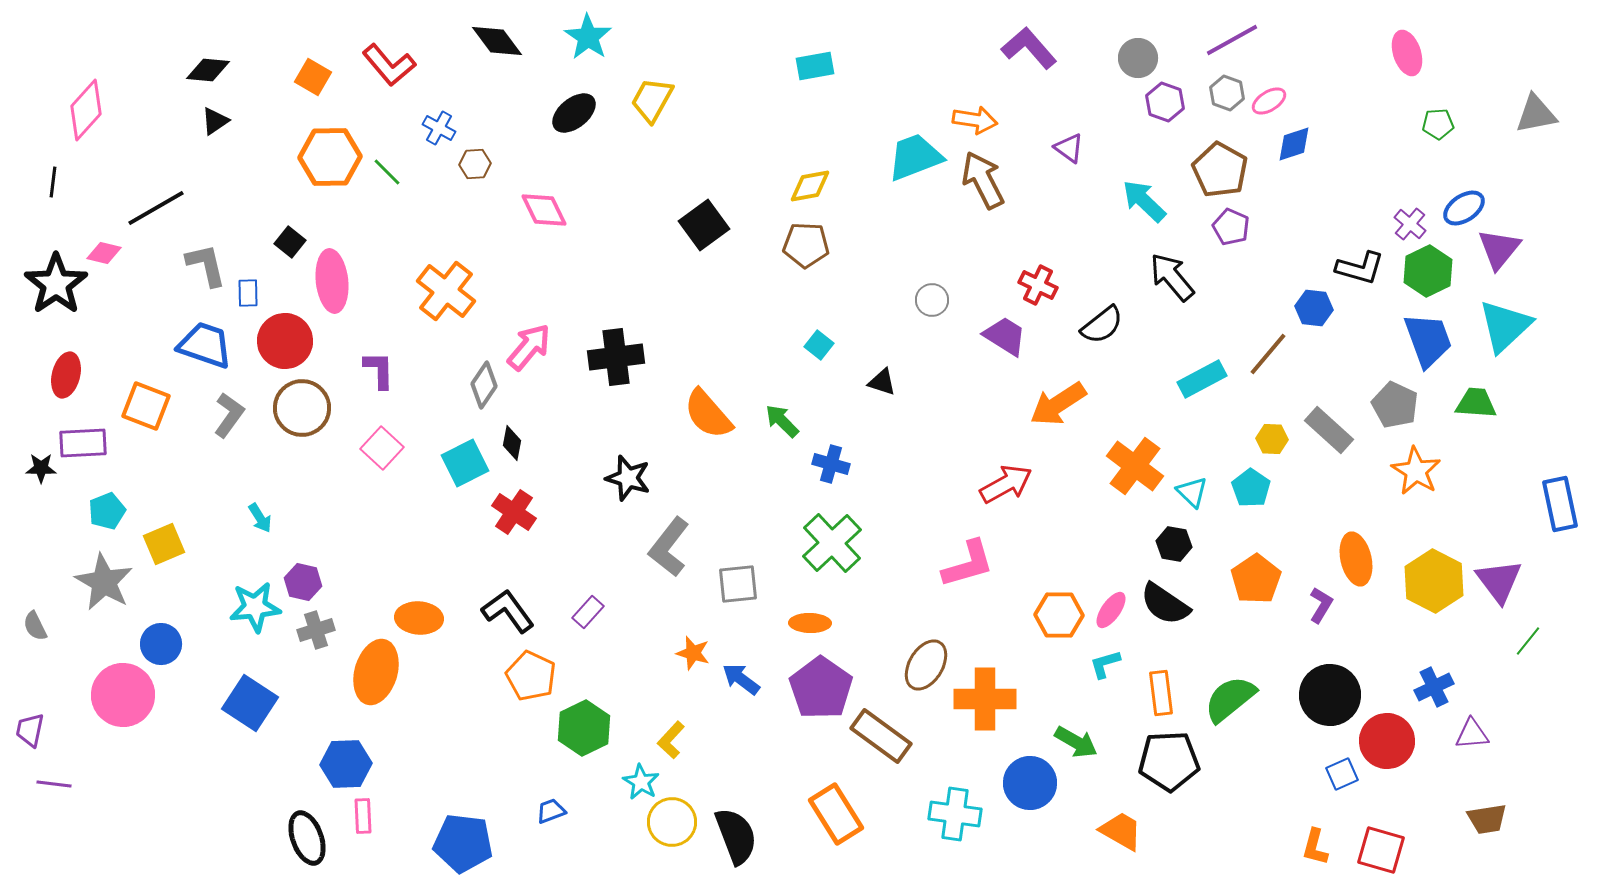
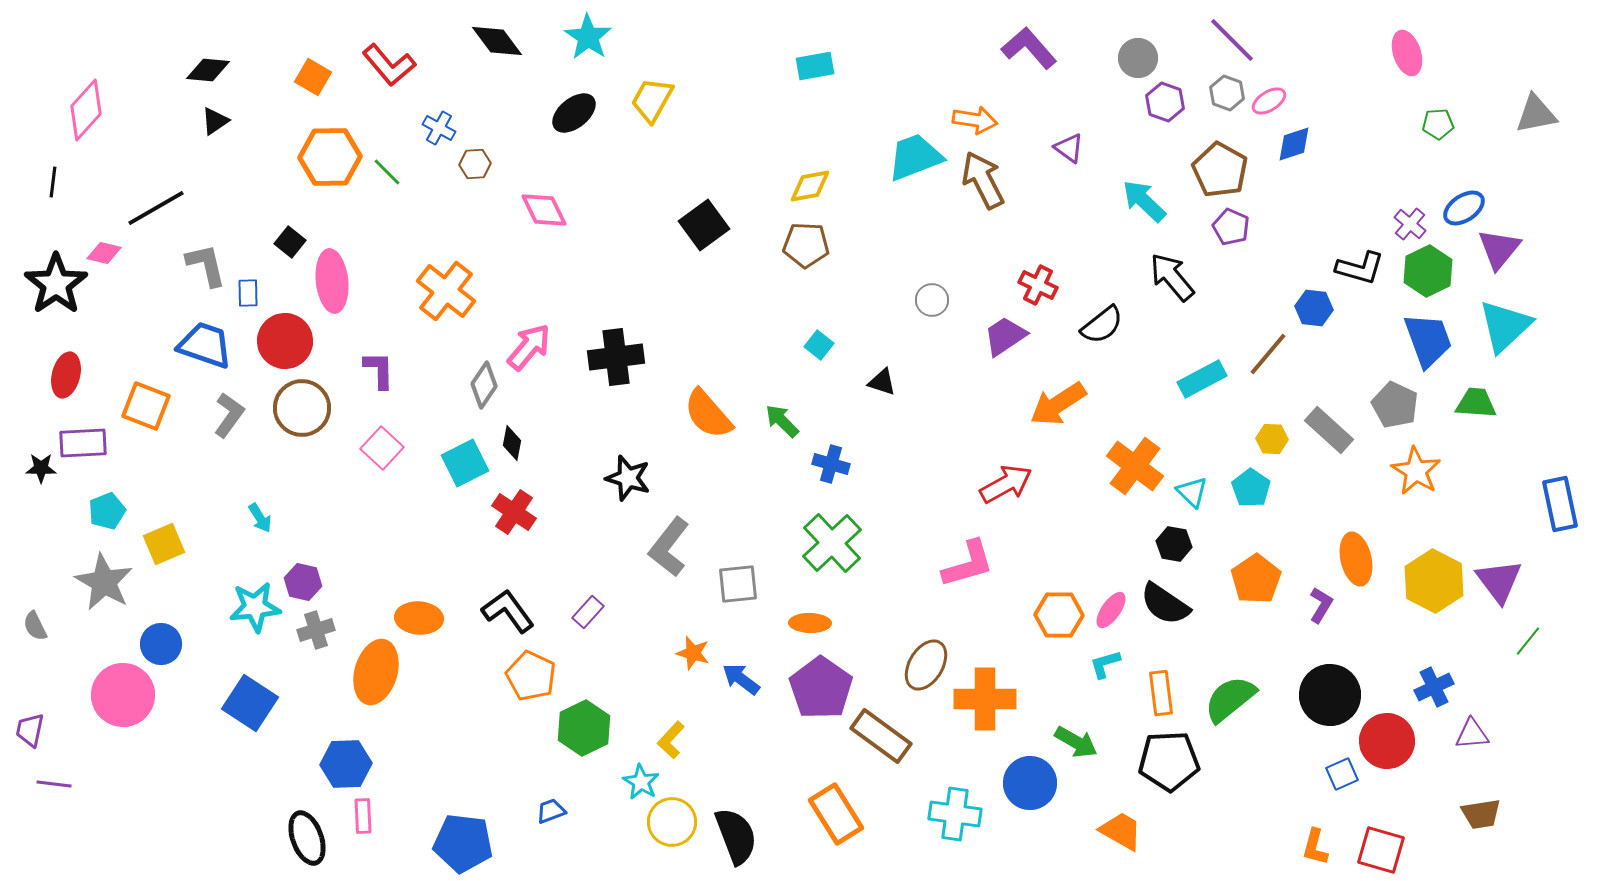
purple line at (1232, 40): rotated 74 degrees clockwise
purple trapezoid at (1005, 336): rotated 66 degrees counterclockwise
brown trapezoid at (1487, 819): moved 6 px left, 5 px up
